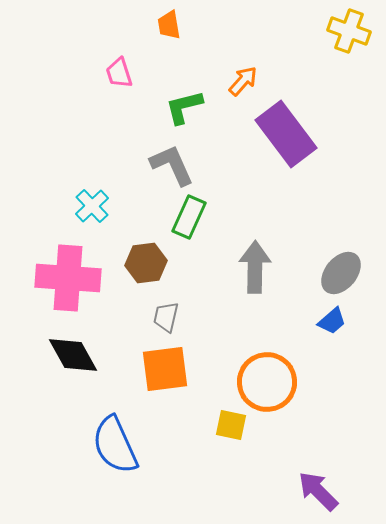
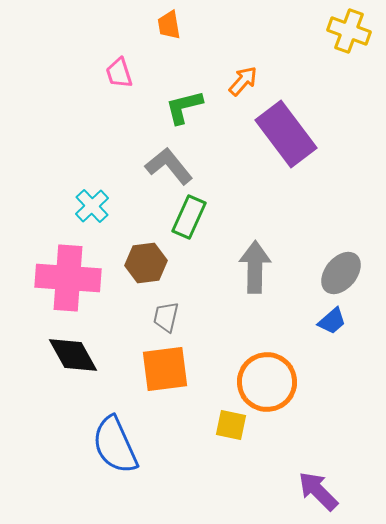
gray L-shape: moved 3 px left, 1 px down; rotated 15 degrees counterclockwise
